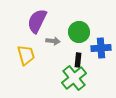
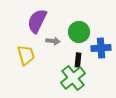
green cross: moved 1 px left
